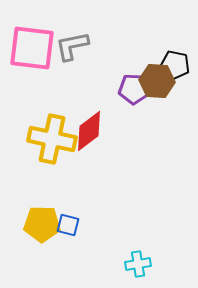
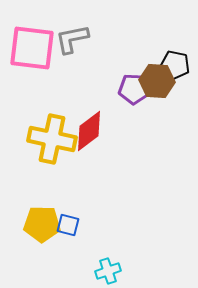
gray L-shape: moved 7 px up
cyan cross: moved 30 px left, 7 px down; rotated 10 degrees counterclockwise
